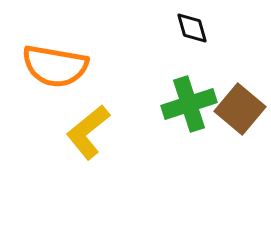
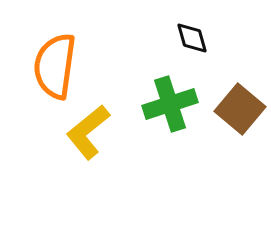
black diamond: moved 10 px down
orange semicircle: rotated 88 degrees clockwise
green cross: moved 19 px left
